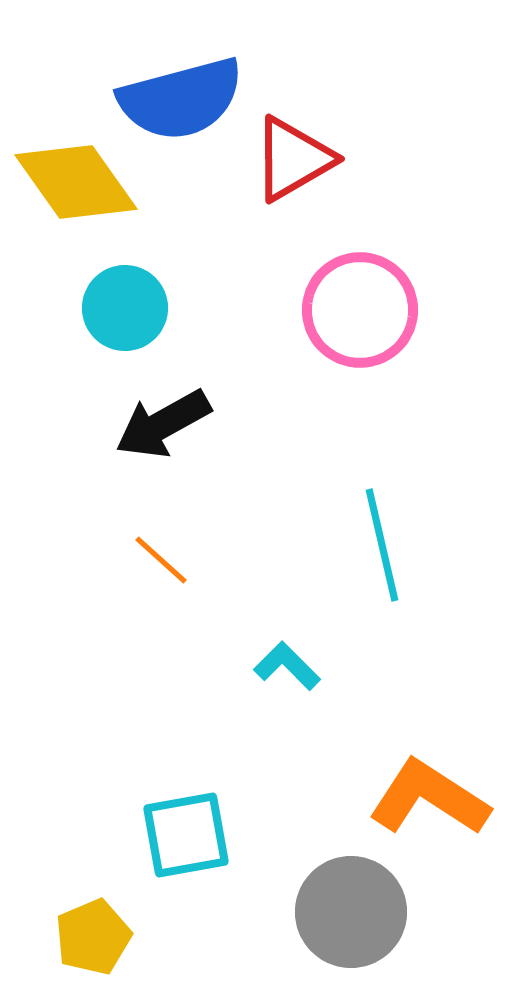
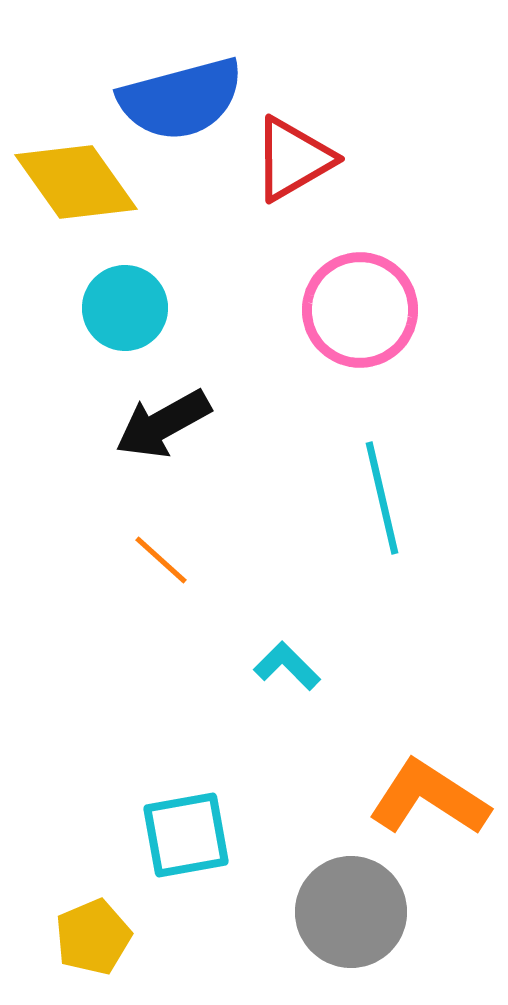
cyan line: moved 47 px up
